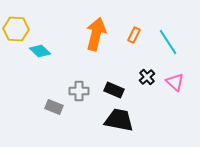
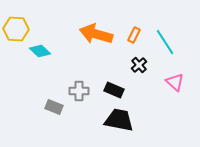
orange arrow: rotated 88 degrees counterclockwise
cyan line: moved 3 px left
black cross: moved 8 px left, 12 px up
